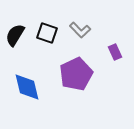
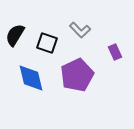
black square: moved 10 px down
purple pentagon: moved 1 px right, 1 px down
blue diamond: moved 4 px right, 9 px up
